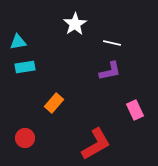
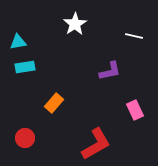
white line: moved 22 px right, 7 px up
